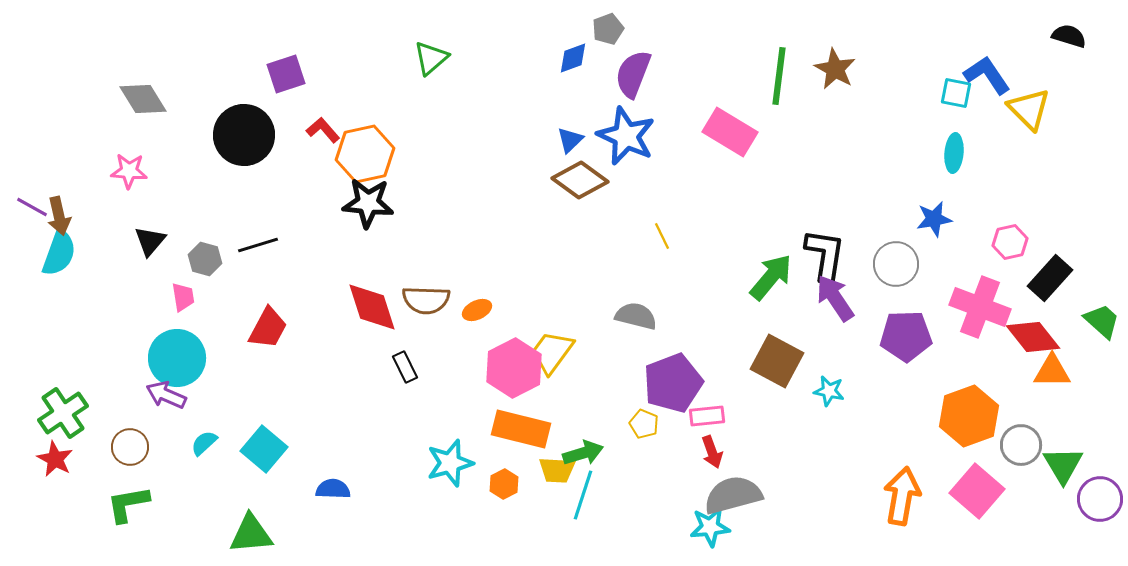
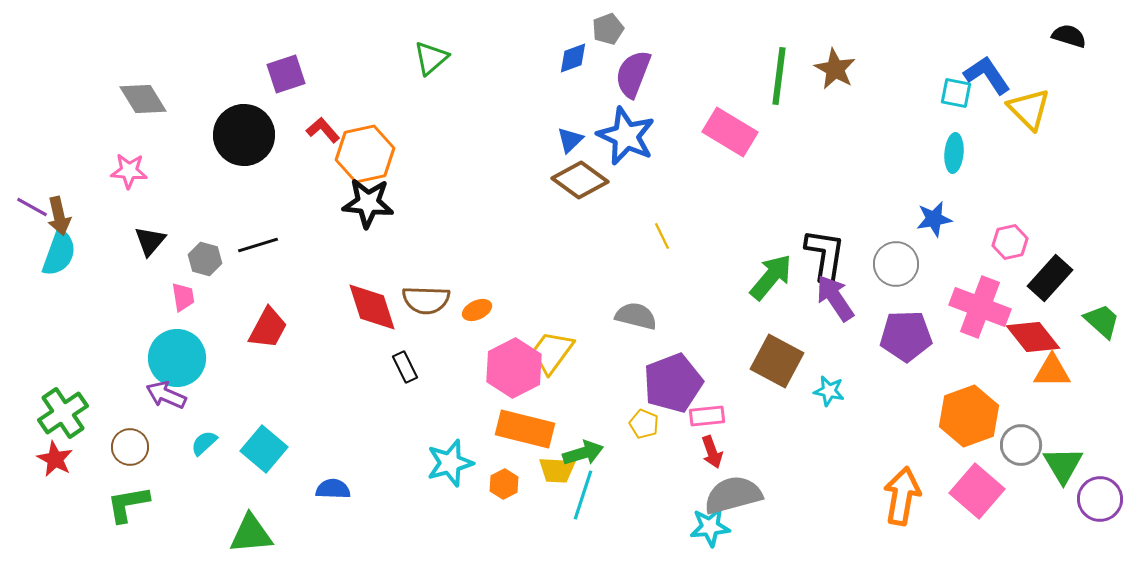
orange rectangle at (521, 429): moved 4 px right
